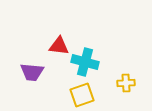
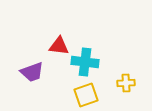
cyan cross: rotated 8 degrees counterclockwise
purple trapezoid: rotated 25 degrees counterclockwise
yellow square: moved 4 px right
